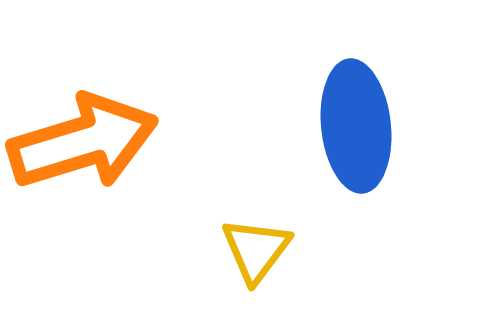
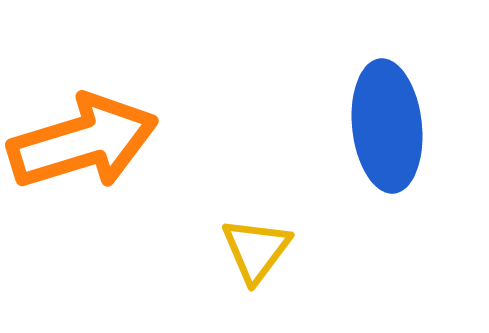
blue ellipse: moved 31 px right
